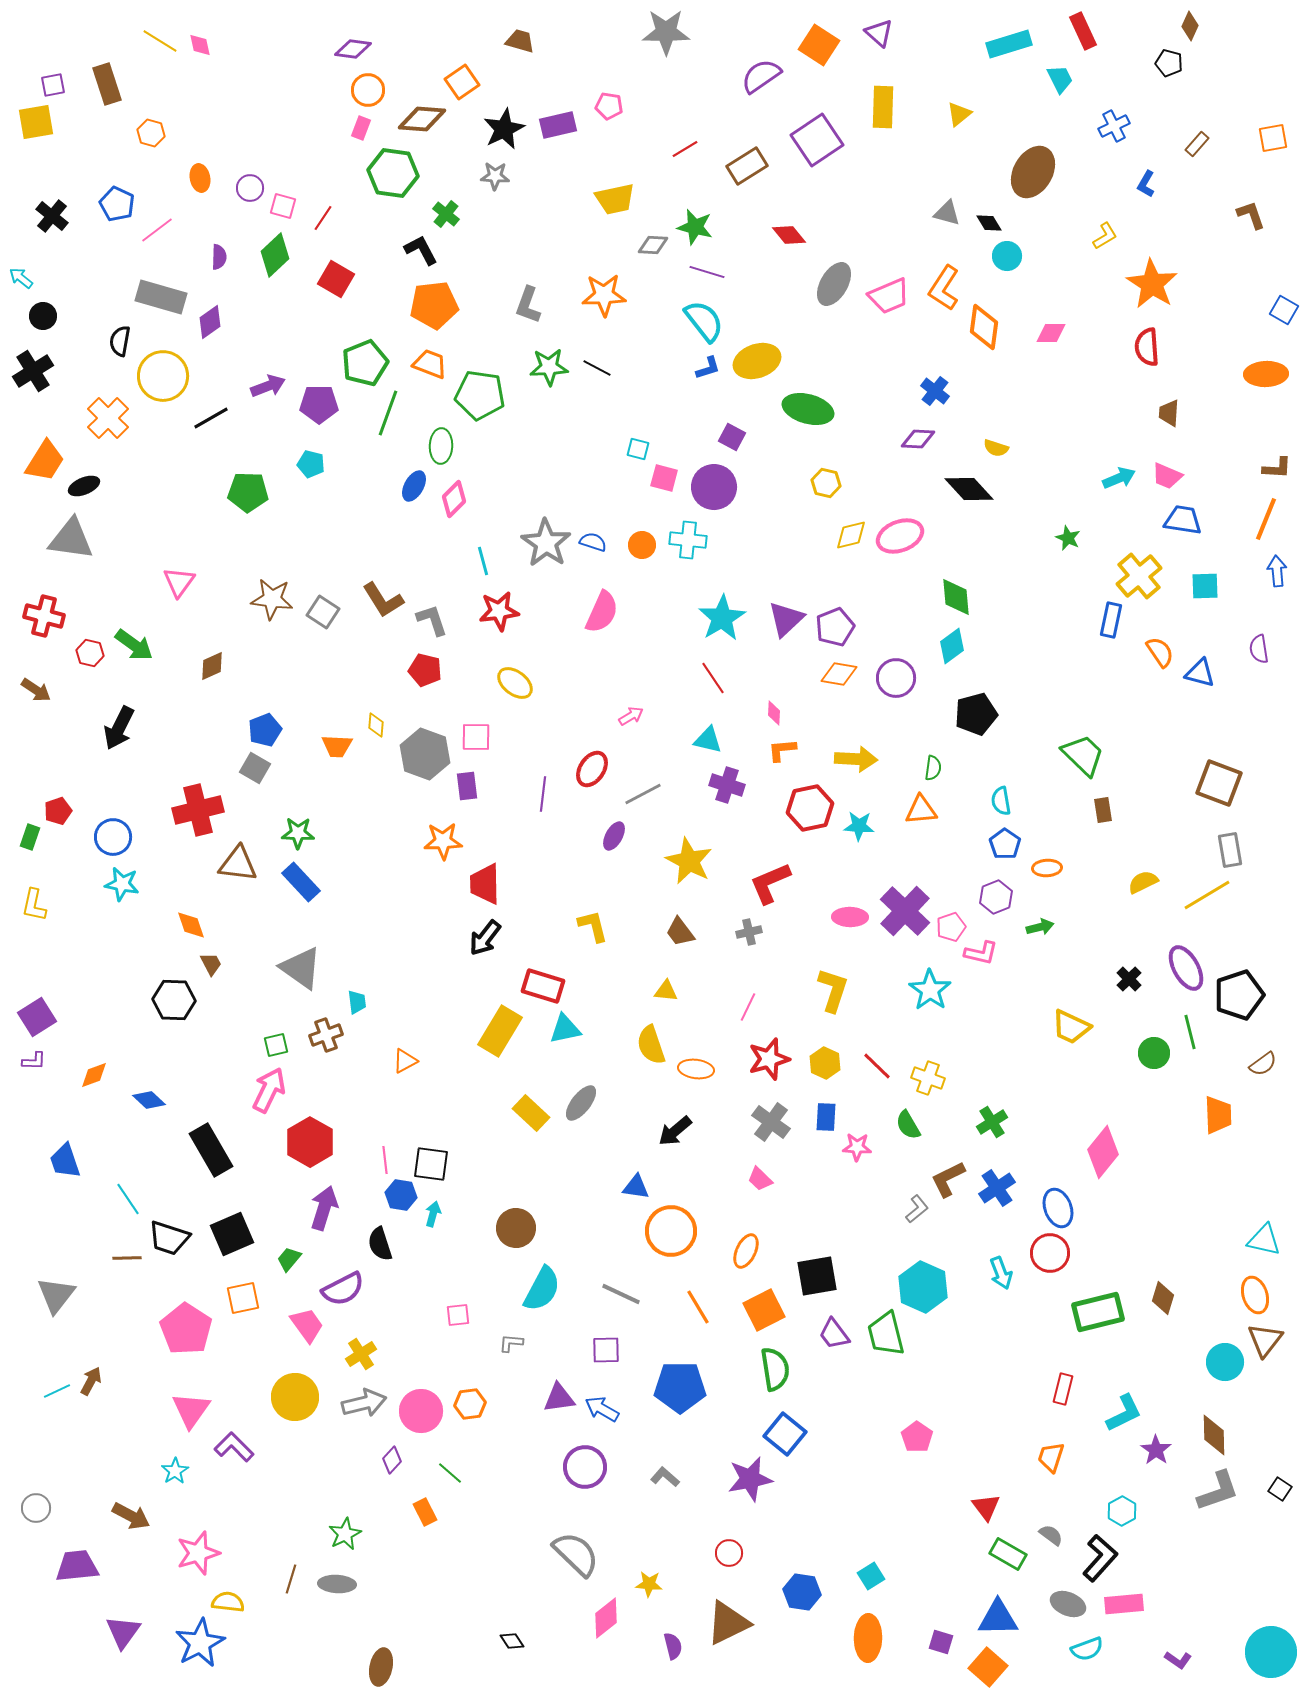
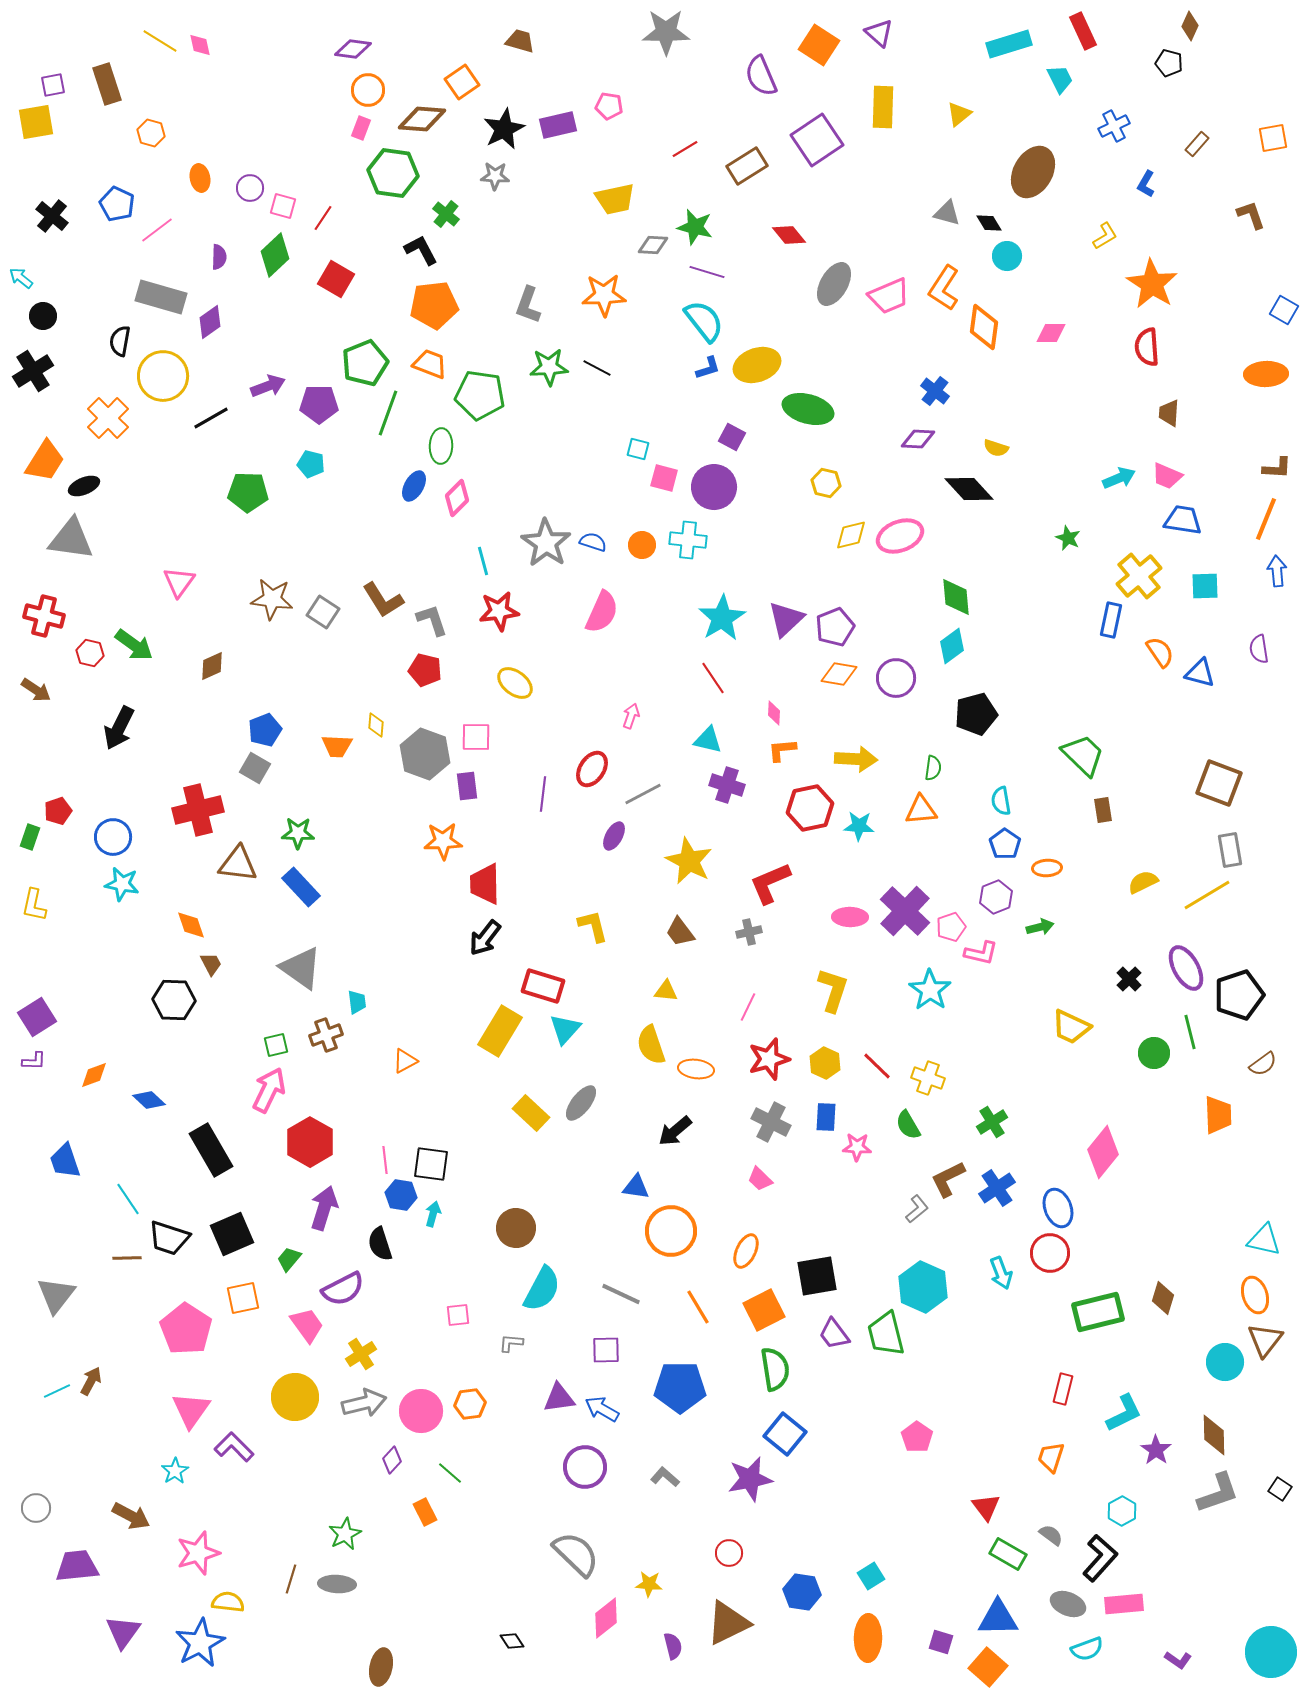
purple semicircle at (761, 76): rotated 78 degrees counterclockwise
yellow ellipse at (757, 361): moved 4 px down
pink diamond at (454, 499): moved 3 px right, 1 px up
pink arrow at (631, 716): rotated 40 degrees counterclockwise
blue rectangle at (301, 882): moved 5 px down
cyan triangle at (565, 1029): rotated 36 degrees counterclockwise
gray cross at (771, 1122): rotated 9 degrees counterclockwise
gray L-shape at (1218, 1491): moved 2 px down
